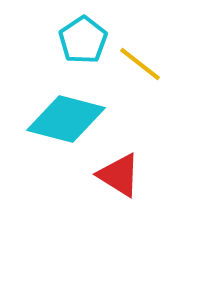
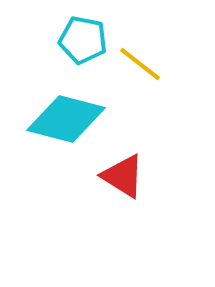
cyan pentagon: rotated 27 degrees counterclockwise
red triangle: moved 4 px right, 1 px down
